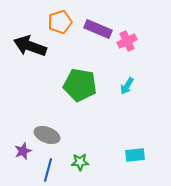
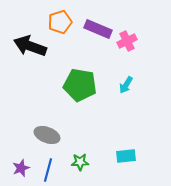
cyan arrow: moved 1 px left, 1 px up
purple star: moved 2 px left, 17 px down
cyan rectangle: moved 9 px left, 1 px down
